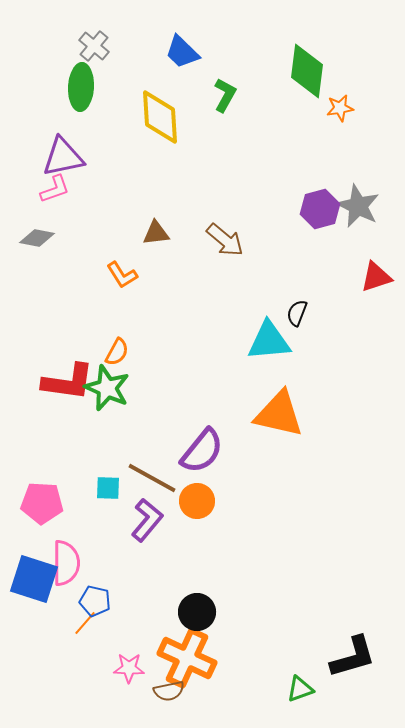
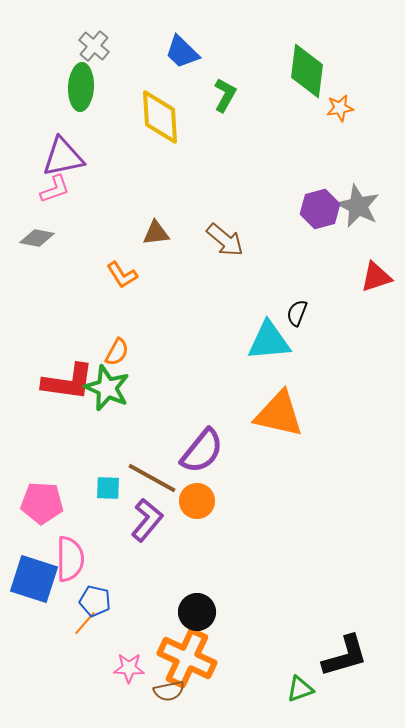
pink semicircle: moved 4 px right, 4 px up
black L-shape: moved 8 px left, 1 px up
